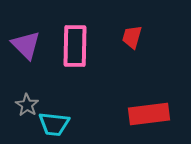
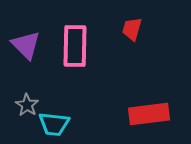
red trapezoid: moved 8 px up
